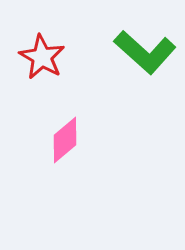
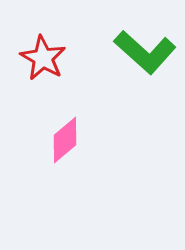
red star: moved 1 px right, 1 px down
